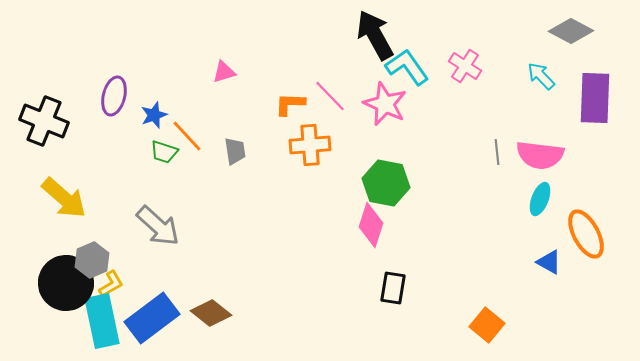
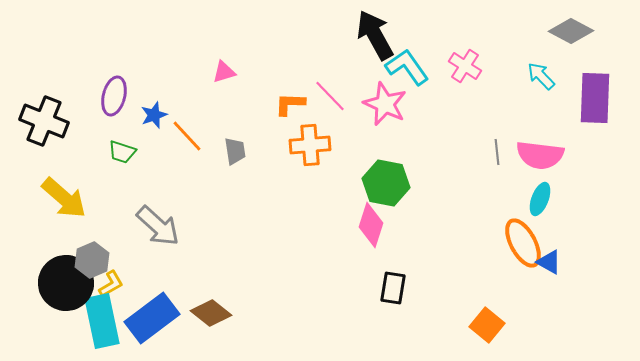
green trapezoid: moved 42 px left
orange ellipse: moved 63 px left, 9 px down
